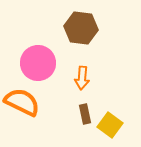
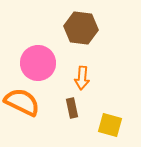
brown rectangle: moved 13 px left, 6 px up
yellow square: rotated 20 degrees counterclockwise
